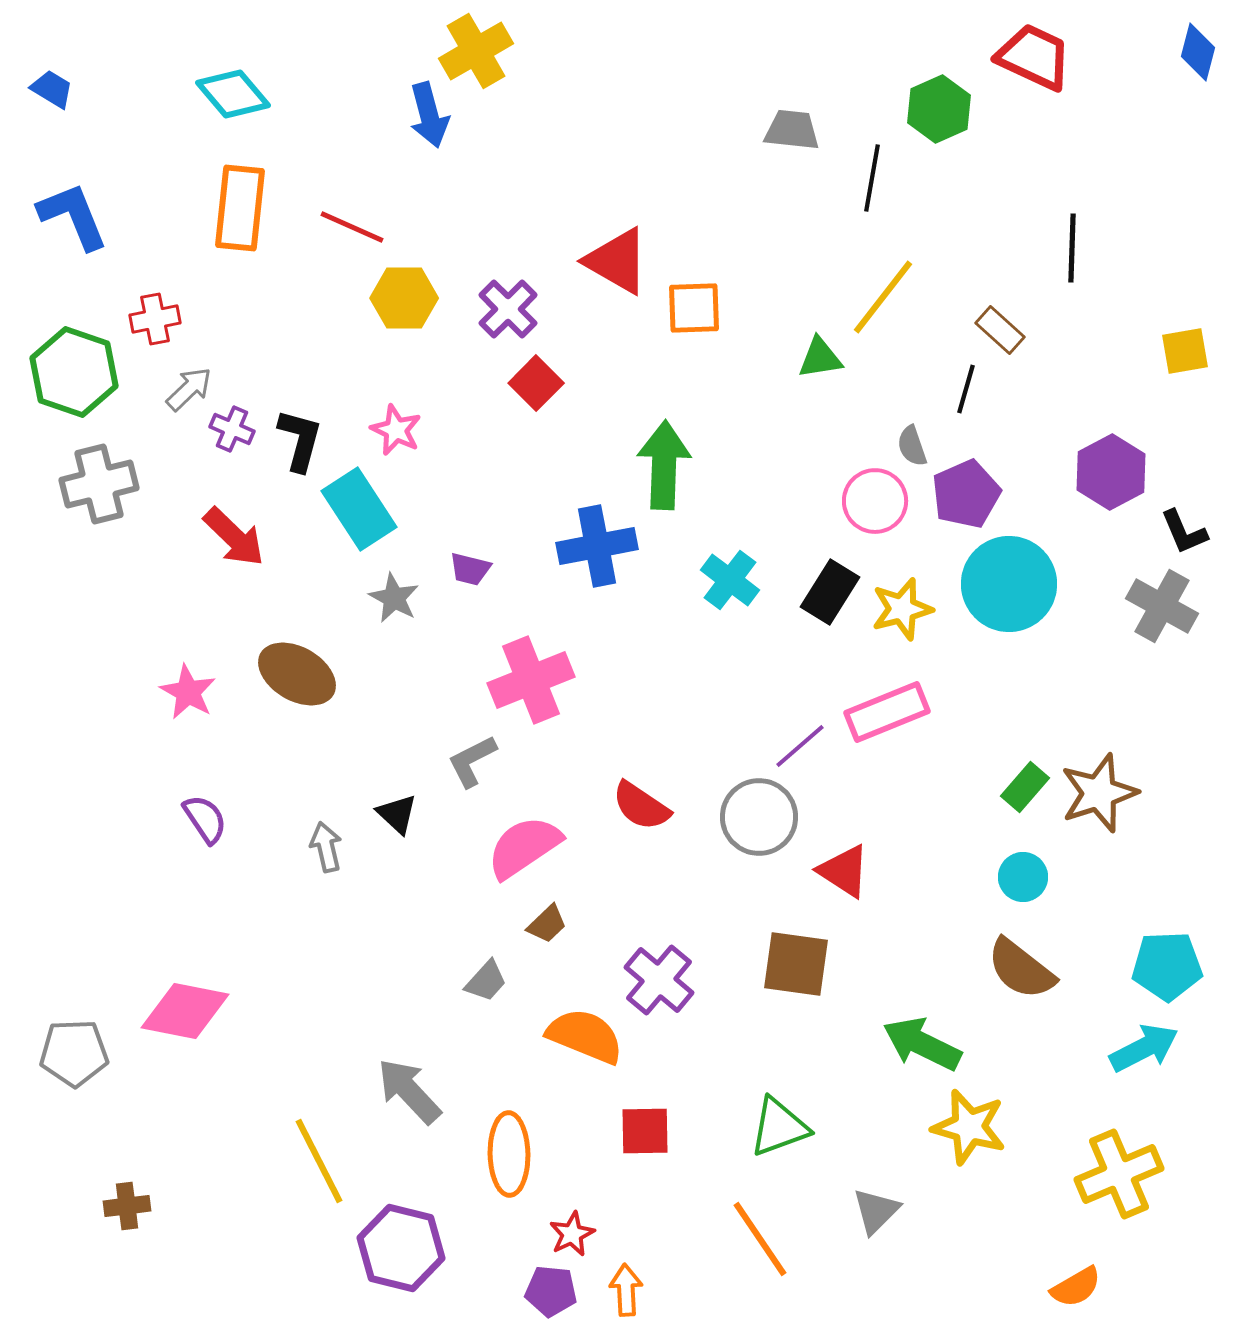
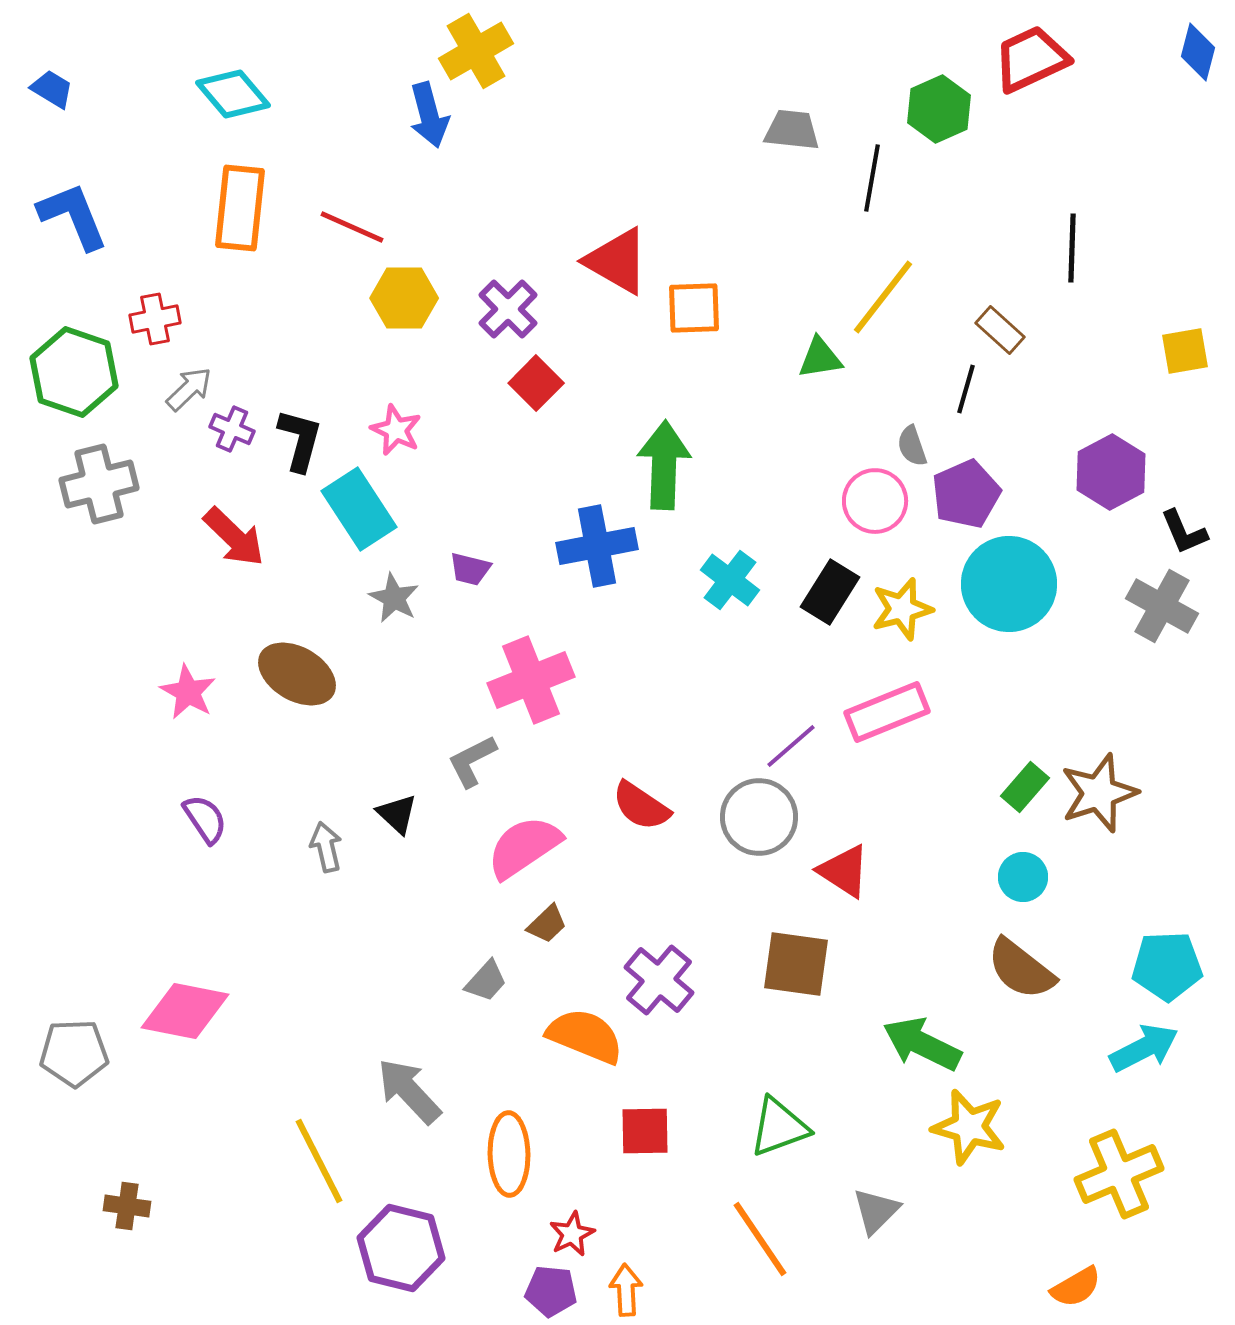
red trapezoid at (1034, 57): moved 3 px left, 2 px down; rotated 50 degrees counterclockwise
purple line at (800, 746): moved 9 px left
brown cross at (127, 1206): rotated 15 degrees clockwise
